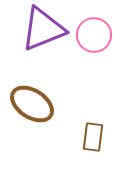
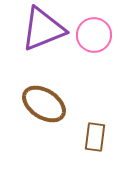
brown ellipse: moved 12 px right
brown rectangle: moved 2 px right
